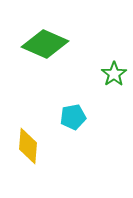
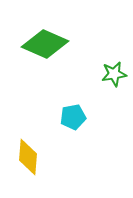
green star: rotated 25 degrees clockwise
yellow diamond: moved 11 px down
